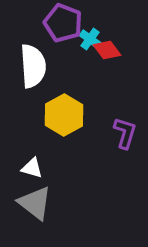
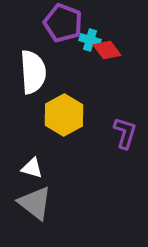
cyan cross: moved 1 px down; rotated 20 degrees counterclockwise
white semicircle: moved 6 px down
